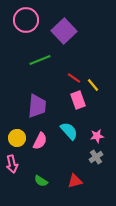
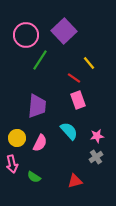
pink circle: moved 15 px down
green line: rotated 35 degrees counterclockwise
yellow line: moved 4 px left, 22 px up
pink semicircle: moved 2 px down
green semicircle: moved 7 px left, 4 px up
